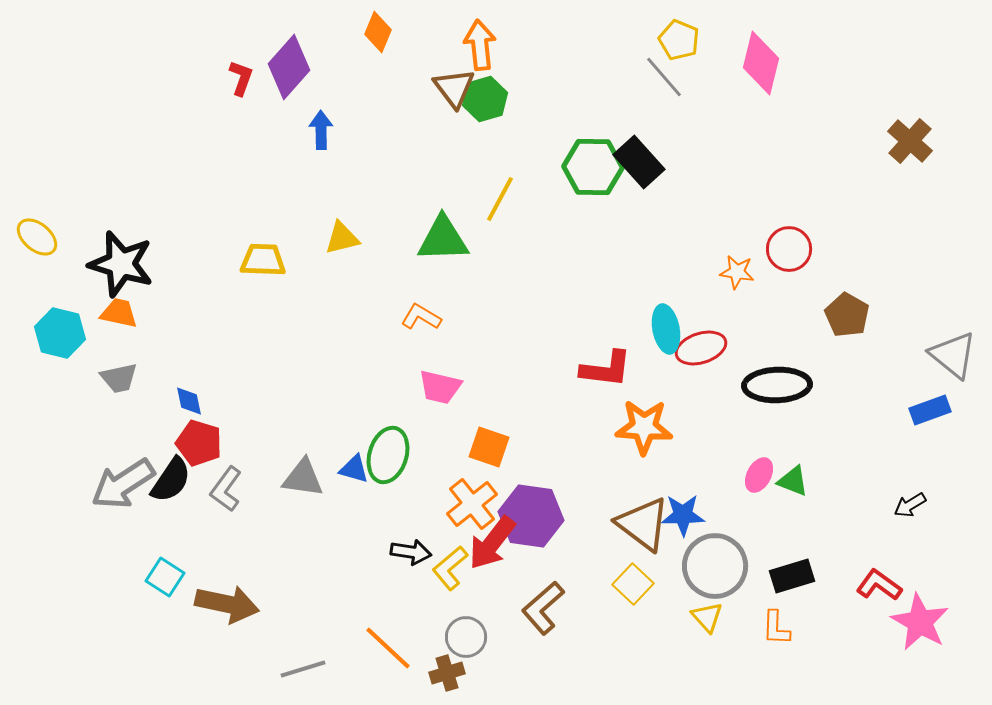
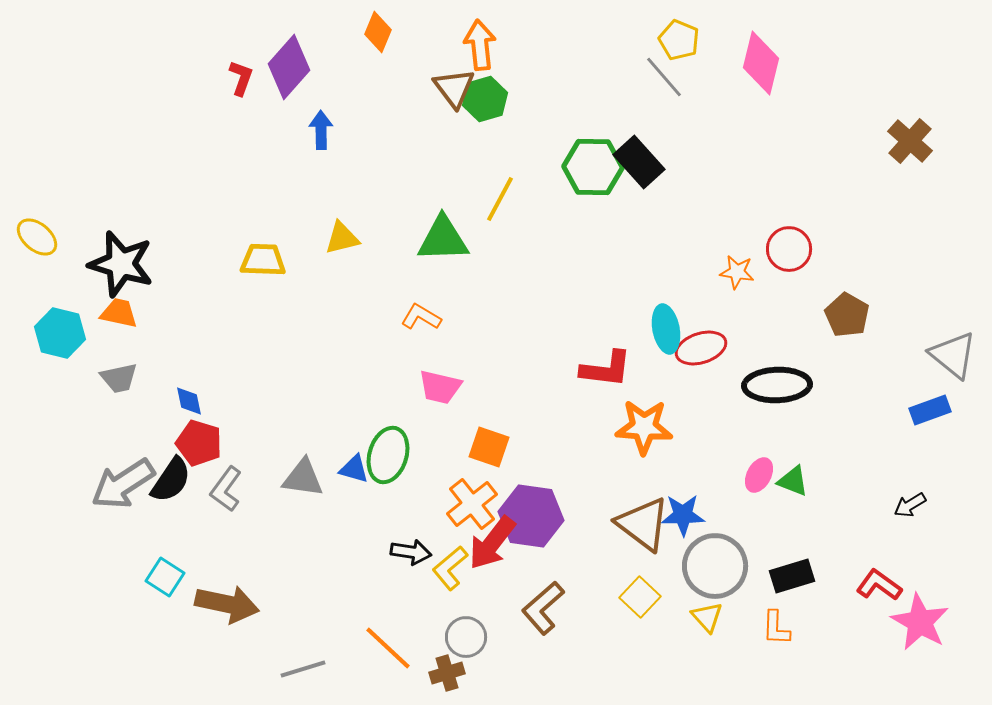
yellow square at (633, 584): moved 7 px right, 13 px down
